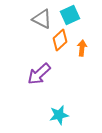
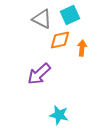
orange diamond: rotated 30 degrees clockwise
cyan star: rotated 24 degrees clockwise
